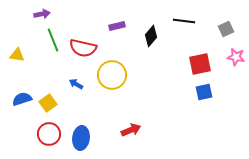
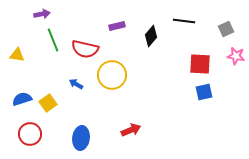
red semicircle: moved 2 px right, 1 px down
pink star: moved 1 px up
red square: rotated 15 degrees clockwise
red circle: moved 19 px left
